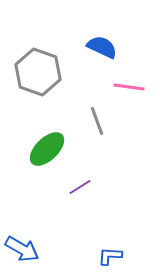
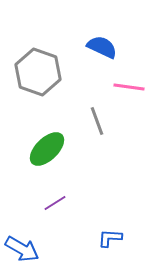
purple line: moved 25 px left, 16 px down
blue L-shape: moved 18 px up
